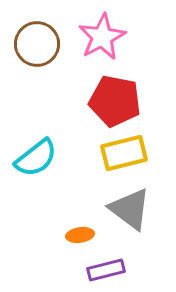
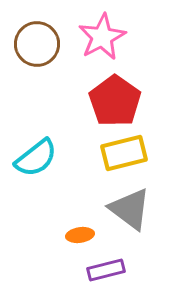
red pentagon: rotated 24 degrees clockwise
